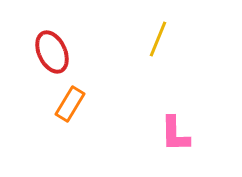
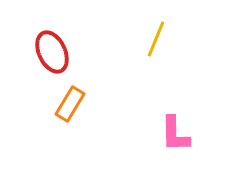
yellow line: moved 2 px left
